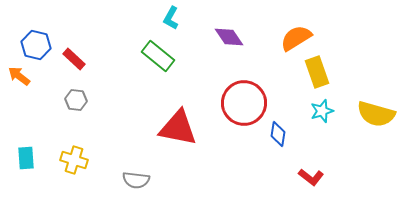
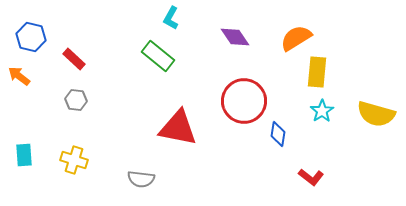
purple diamond: moved 6 px right
blue hexagon: moved 5 px left, 8 px up
yellow rectangle: rotated 24 degrees clockwise
red circle: moved 2 px up
cyan star: rotated 15 degrees counterclockwise
cyan rectangle: moved 2 px left, 3 px up
gray semicircle: moved 5 px right, 1 px up
